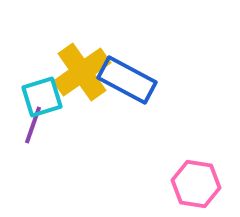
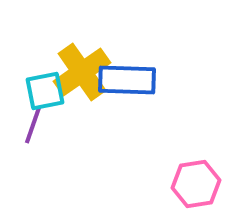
blue rectangle: rotated 26 degrees counterclockwise
cyan square: moved 3 px right, 6 px up; rotated 6 degrees clockwise
pink hexagon: rotated 18 degrees counterclockwise
